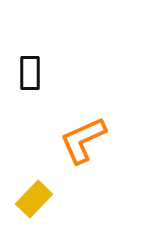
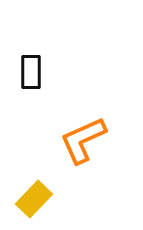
black rectangle: moved 1 px right, 1 px up
